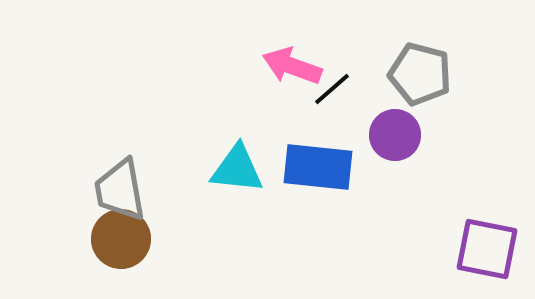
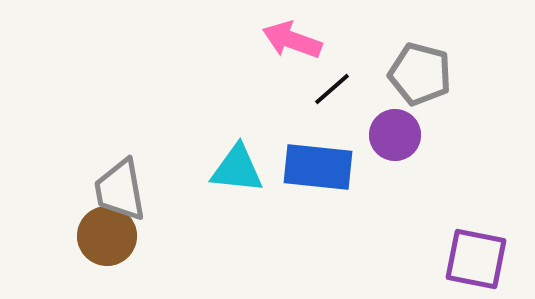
pink arrow: moved 26 px up
brown circle: moved 14 px left, 3 px up
purple square: moved 11 px left, 10 px down
